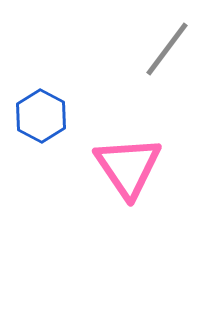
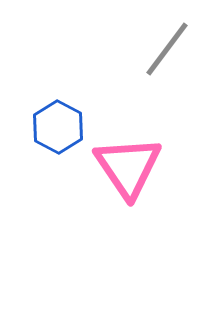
blue hexagon: moved 17 px right, 11 px down
